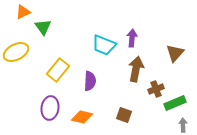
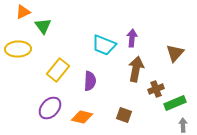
green triangle: moved 1 px up
yellow ellipse: moved 2 px right, 3 px up; rotated 25 degrees clockwise
purple ellipse: rotated 35 degrees clockwise
